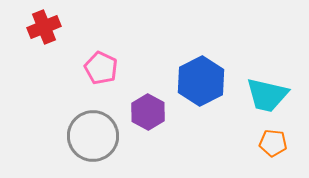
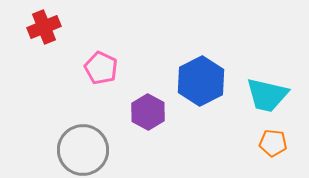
gray circle: moved 10 px left, 14 px down
